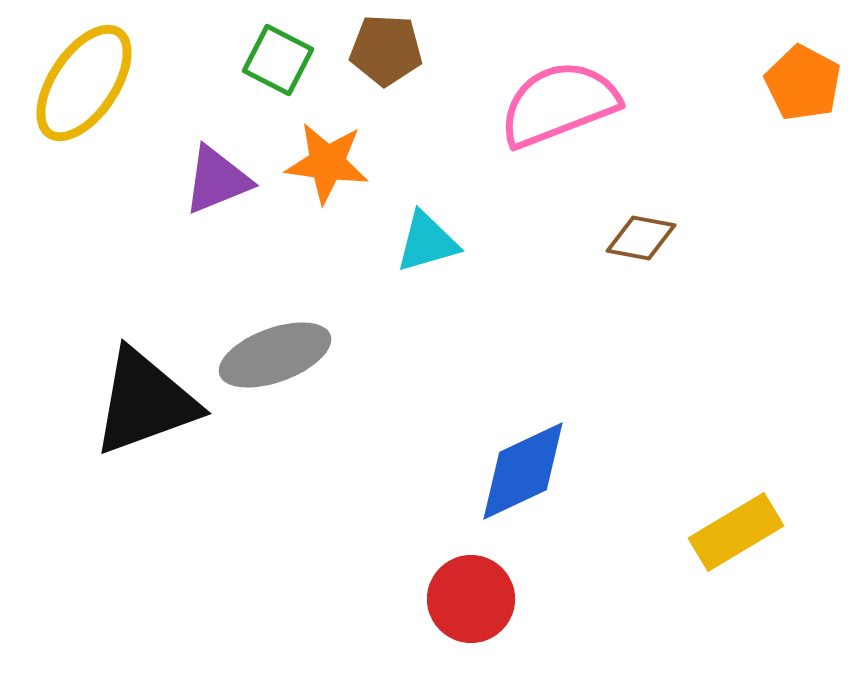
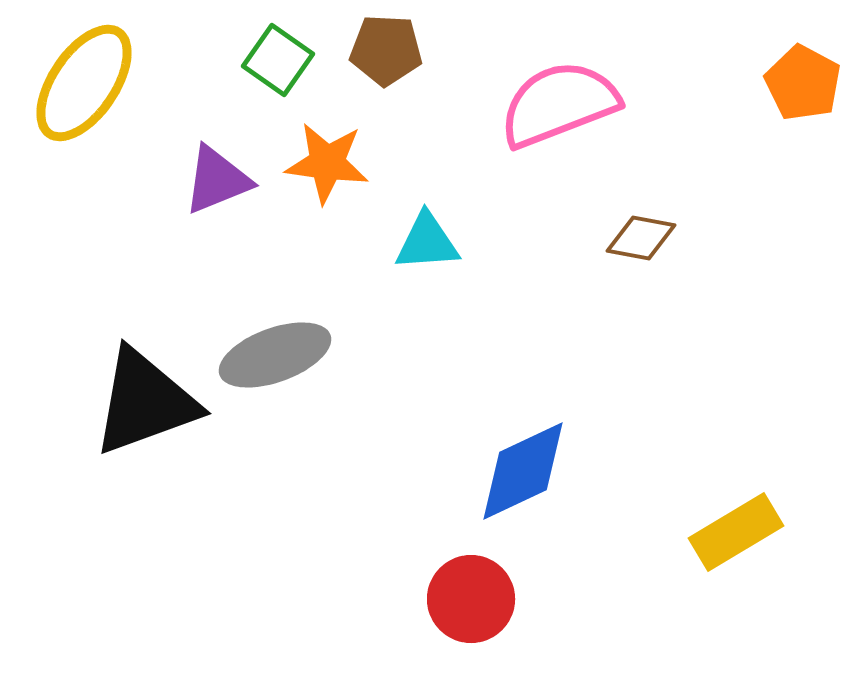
green square: rotated 8 degrees clockwise
cyan triangle: rotated 12 degrees clockwise
